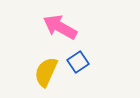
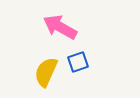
blue square: rotated 15 degrees clockwise
